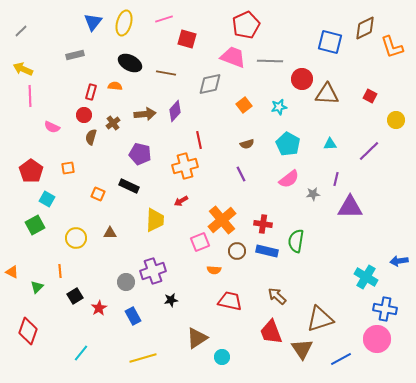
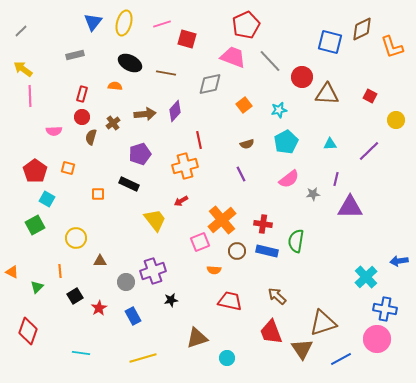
pink line at (164, 19): moved 2 px left, 5 px down
brown diamond at (365, 28): moved 3 px left, 1 px down
gray line at (270, 61): rotated 45 degrees clockwise
yellow arrow at (23, 69): rotated 12 degrees clockwise
red circle at (302, 79): moved 2 px up
red rectangle at (91, 92): moved 9 px left, 2 px down
cyan star at (279, 107): moved 3 px down
red circle at (84, 115): moved 2 px left, 2 px down
pink semicircle at (52, 127): moved 2 px right, 4 px down; rotated 28 degrees counterclockwise
cyan pentagon at (288, 144): moved 2 px left, 2 px up; rotated 15 degrees clockwise
purple pentagon at (140, 154): rotated 30 degrees counterclockwise
orange square at (68, 168): rotated 24 degrees clockwise
red pentagon at (31, 171): moved 4 px right
black rectangle at (129, 186): moved 2 px up
orange square at (98, 194): rotated 24 degrees counterclockwise
yellow trapezoid at (155, 220): rotated 40 degrees counterclockwise
brown triangle at (110, 233): moved 10 px left, 28 px down
cyan cross at (366, 277): rotated 15 degrees clockwise
brown triangle at (320, 319): moved 3 px right, 4 px down
brown triangle at (197, 338): rotated 15 degrees clockwise
cyan line at (81, 353): rotated 60 degrees clockwise
cyan circle at (222, 357): moved 5 px right, 1 px down
